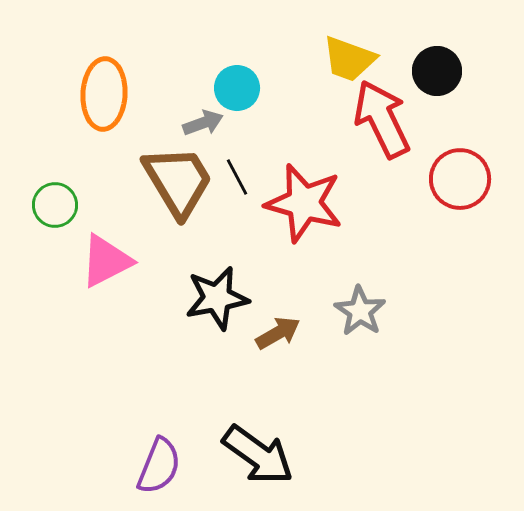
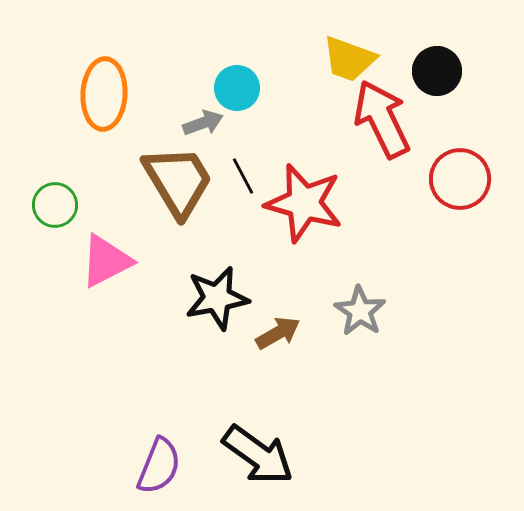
black line: moved 6 px right, 1 px up
